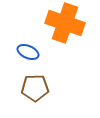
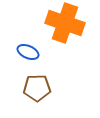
brown pentagon: moved 2 px right
